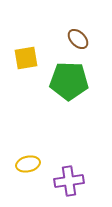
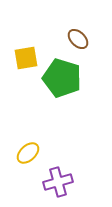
green pentagon: moved 7 px left, 3 px up; rotated 15 degrees clockwise
yellow ellipse: moved 11 px up; rotated 30 degrees counterclockwise
purple cross: moved 11 px left, 1 px down; rotated 8 degrees counterclockwise
